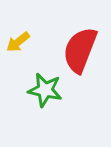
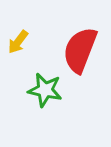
yellow arrow: rotated 15 degrees counterclockwise
